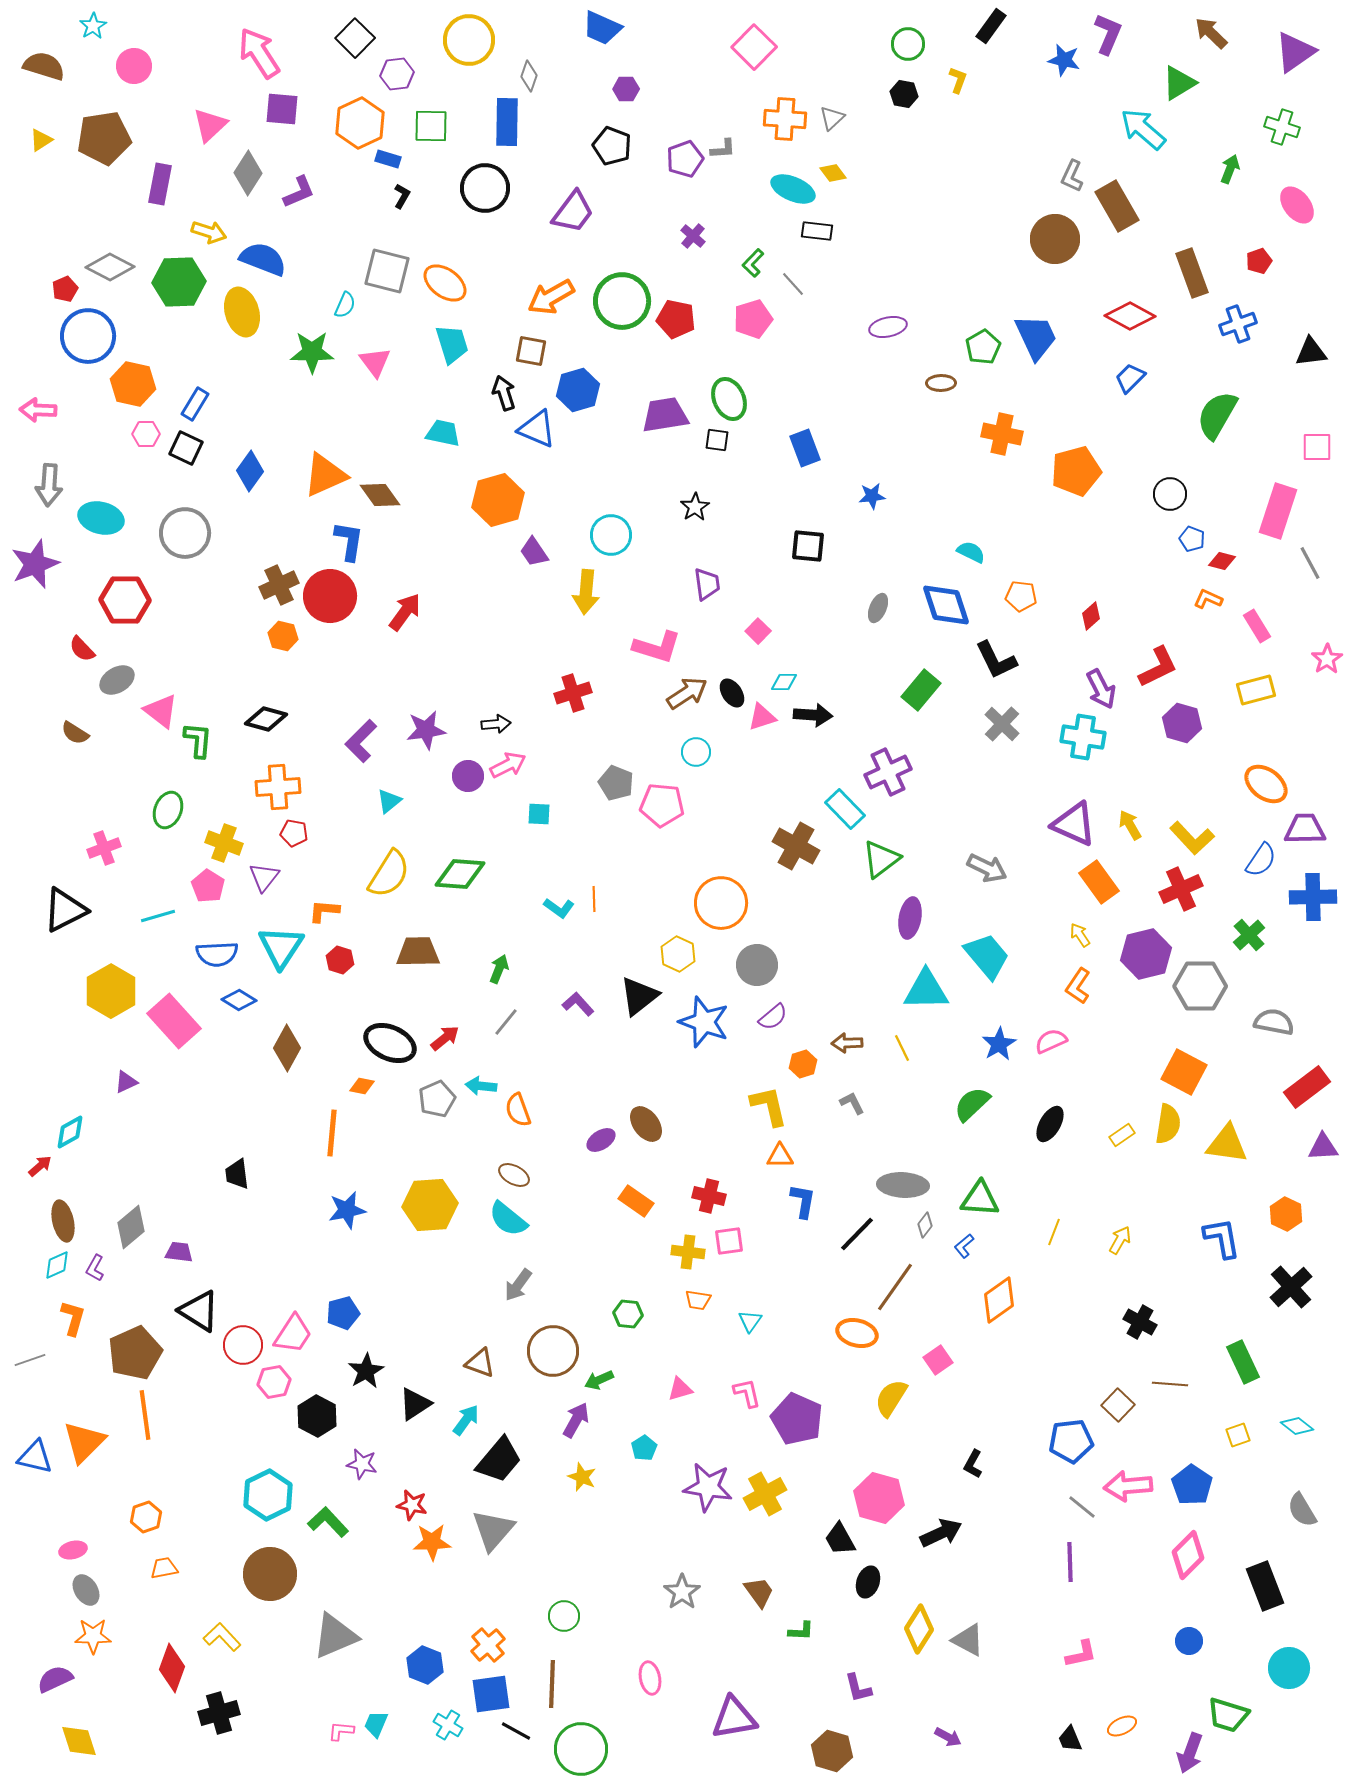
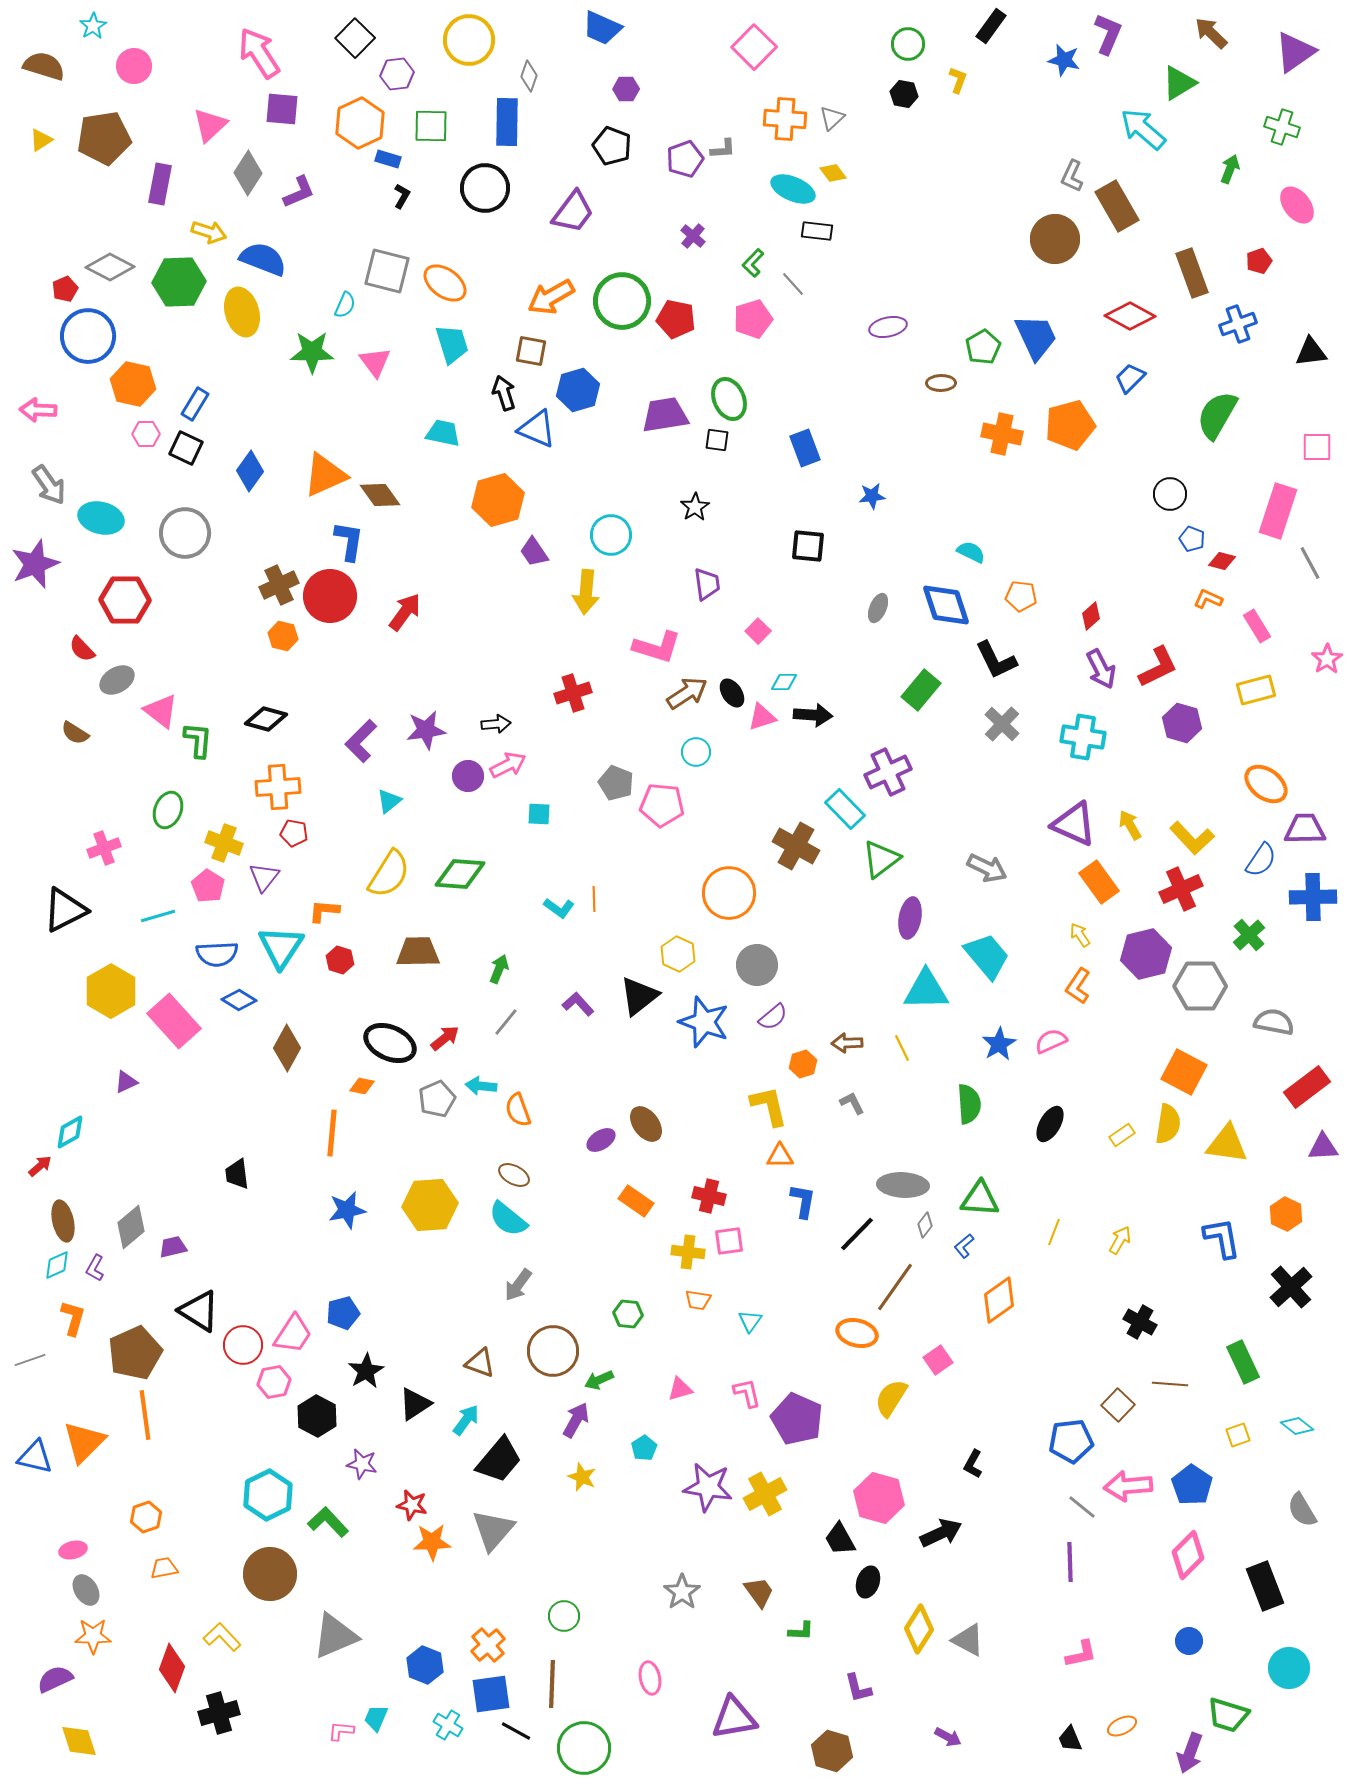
orange pentagon at (1076, 471): moved 6 px left, 46 px up
gray arrow at (49, 485): rotated 39 degrees counterclockwise
purple arrow at (1101, 689): moved 20 px up
orange circle at (721, 903): moved 8 px right, 10 px up
green semicircle at (972, 1104): moved 3 px left; rotated 129 degrees clockwise
purple trapezoid at (179, 1252): moved 6 px left, 5 px up; rotated 20 degrees counterclockwise
cyan trapezoid at (376, 1724): moved 6 px up
green circle at (581, 1749): moved 3 px right, 1 px up
